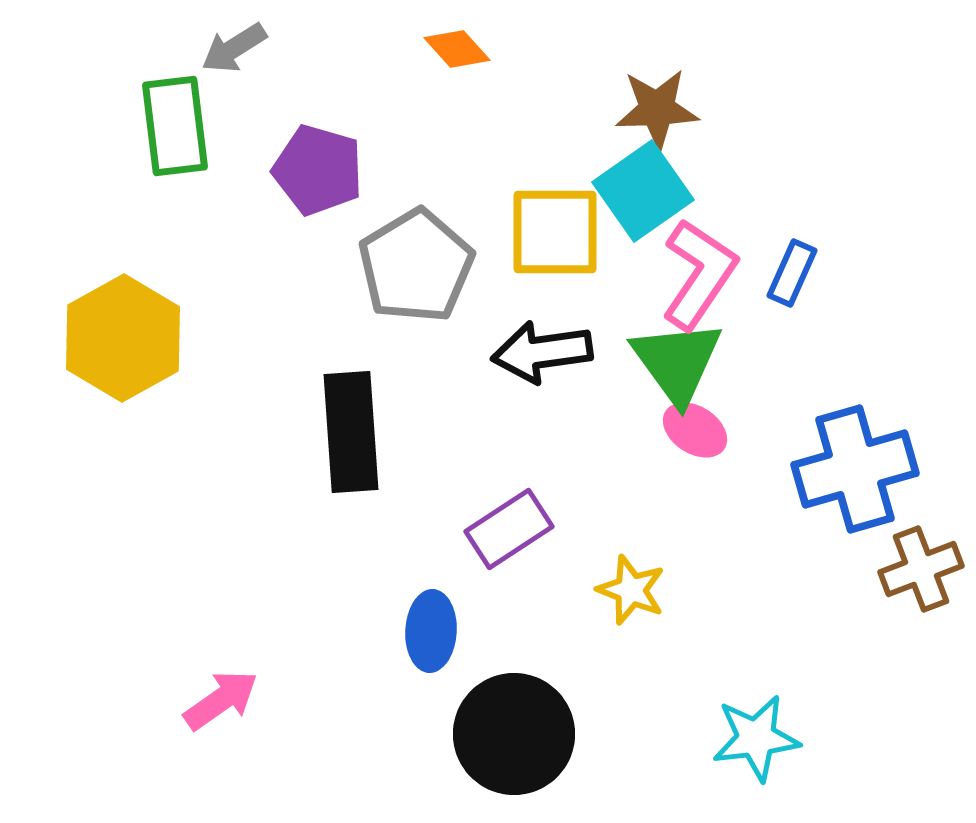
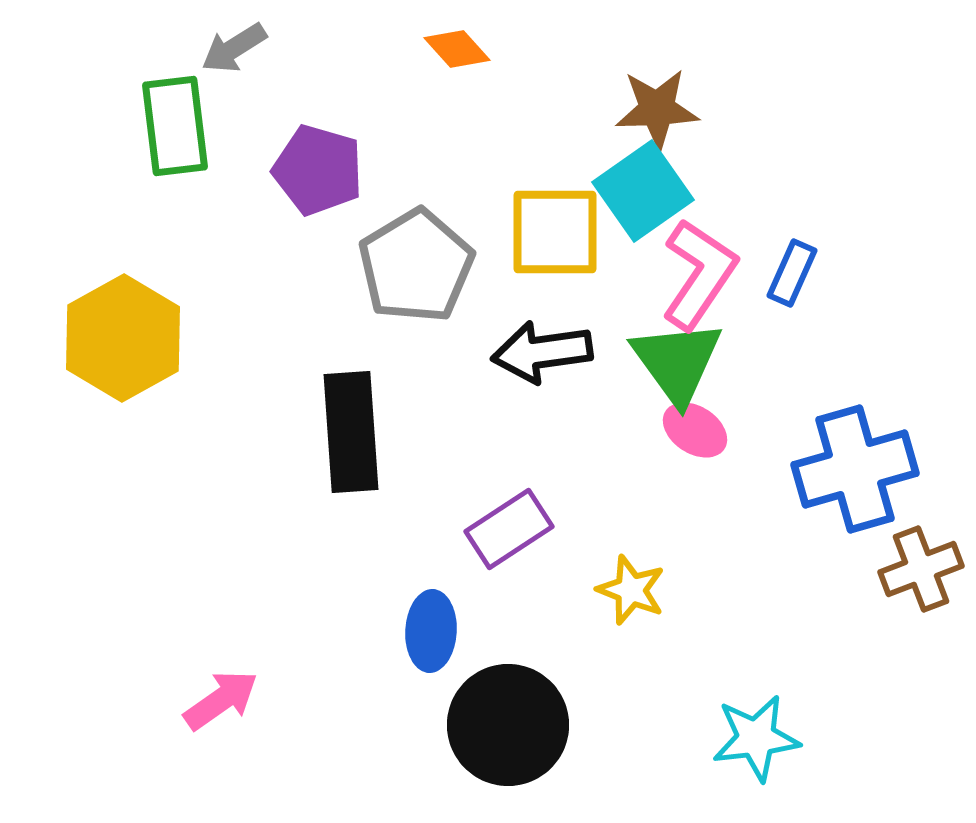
black circle: moved 6 px left, 9 px up
